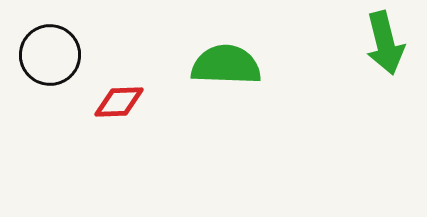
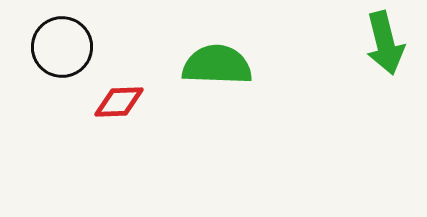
black circle: moved 12 px right, 8 px up
green semicircle: moved 9 px left
